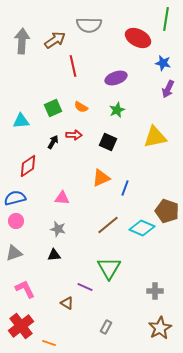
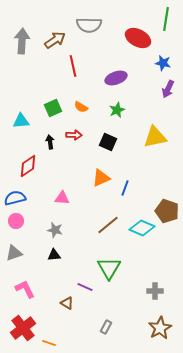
black arrow: moved 3 px left; rotated 40 degrees counterclockwise
gray star: moved 3 px left, 1 px down
red cross: moved 2 px right, 2 px down
